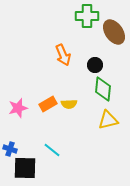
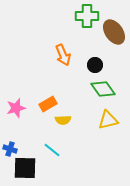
green diamond: rotated 40 degrees counterclockwise
yellow semicircle: moved 6 px left, 16 px down
pink star: moved 2 px left
